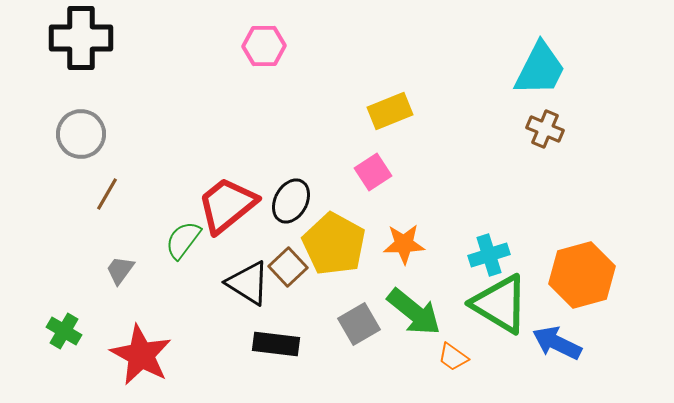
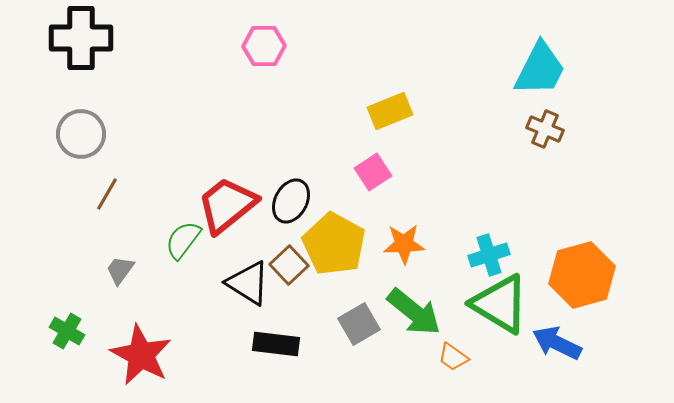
brown square: moved 1 px right, 2 px up
green cross: moved 3 px right
